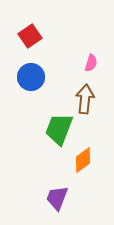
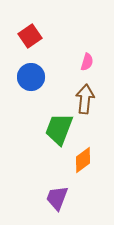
pink semicircle: moved 4 px left, 1 px up
